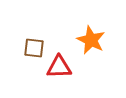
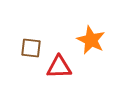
brown square: moved 3 px left
